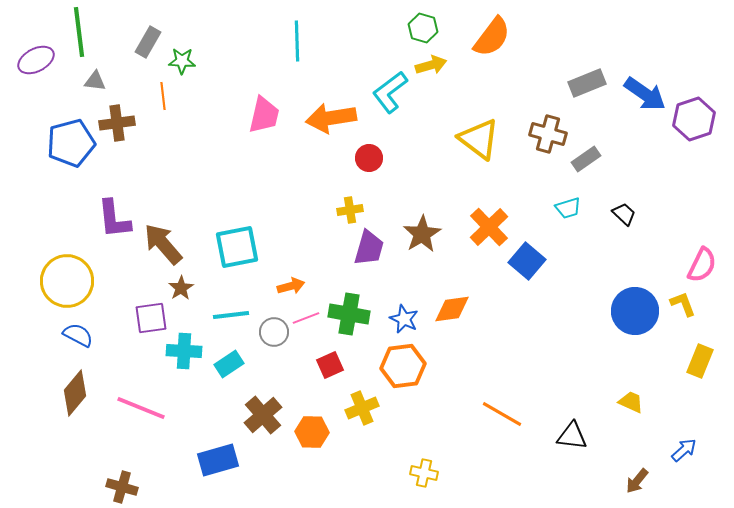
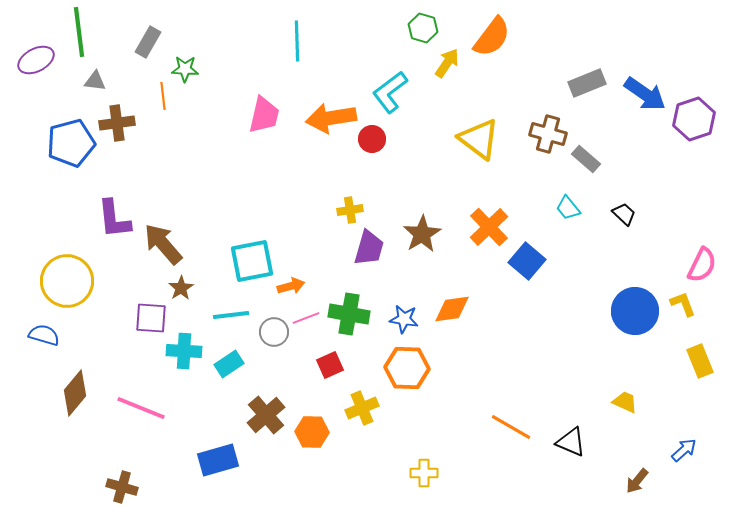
green star at (182, 61): moved 3 px right, 8 px down
yellow arrow at (431, 65): moved 16 px right, 2 px up; rotated 40 degrees counterclockwise
red circle at (369, 158): moved 3 px right, 19 px up
gray rectangle at (586, 159): rotated 76 degrees clockwise
cyan trapezoid at (568, 208): rotated 68 degrees clockwise
cyan square at (237, 247): moved 15 px right, 14 px down
purple square at (151, 318): rotated 12 degrees clockwise
blue star at (404, 319): rotated 16 degrees counterclockwise
blue semicircle at (78, 335): moved 34 px left; rotated 12 degrees counterclockwise
yellow rectangle at (700, 361): rotated 44 degrees counterclockwise
orange hexagon at (403, 366): moved 4 px right, 2 px down; rotated 9 degrees clockwise
yellow trapezoid at (631, 402): moved 6 px left
orange line at (502, 414): moved 9 px right, 13 px down
brown cross at (263, 415): moved 3 px right
black triangle at (572, 436): moved 1 px left, 6 px down; rotated 16 degrees clockwise
yellow cross at (424, 473): rotated 12 degrees counterclockwise
